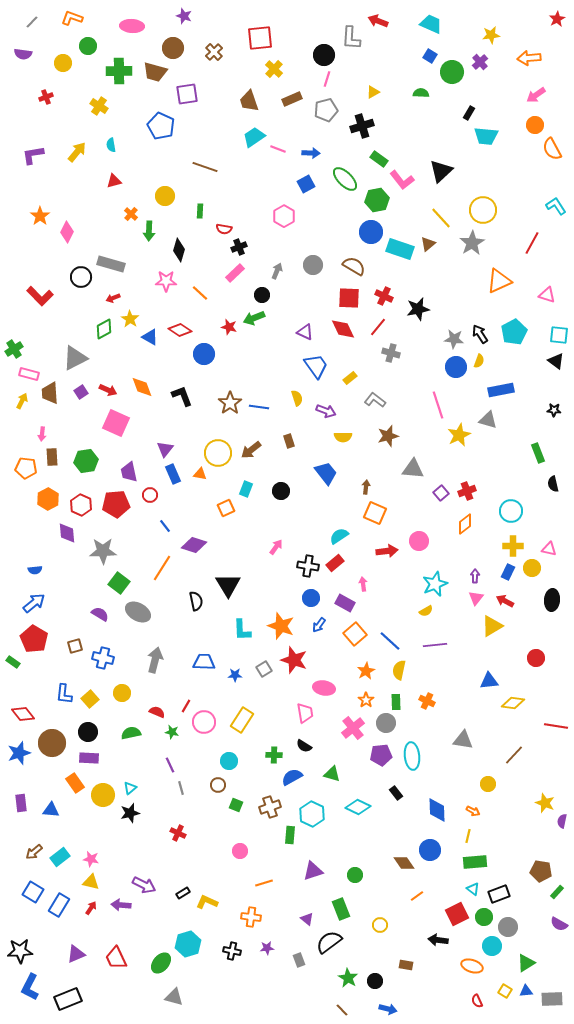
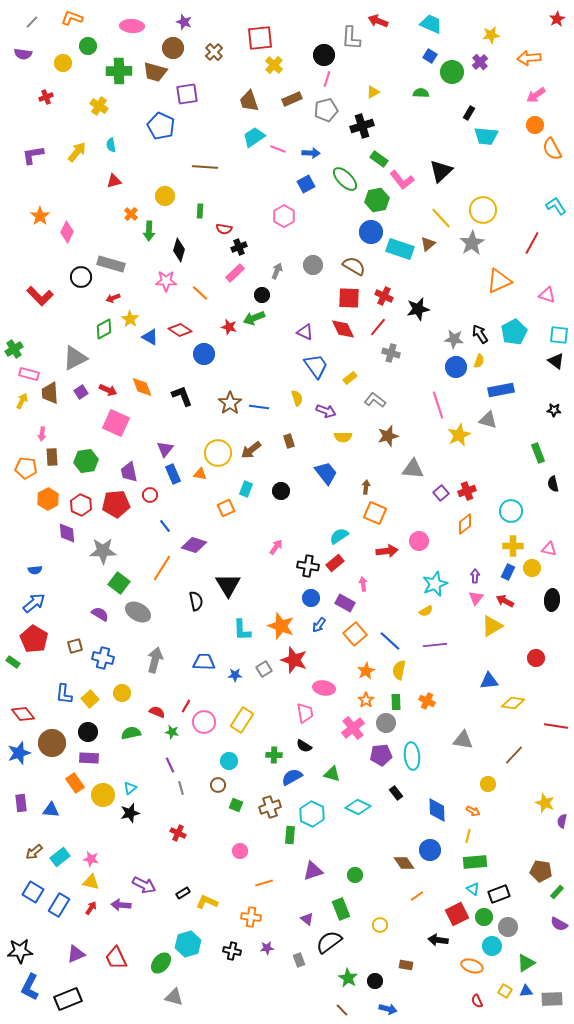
purple star at (184, 16): moved 6 px down
yellow cross at (274, 69): moved 4 px up
brown line at (205, 167): rotated 15 degrees counterclockwise
